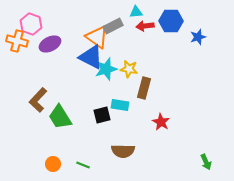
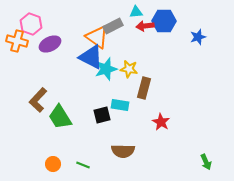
blue hexagon: moved 7 px left
